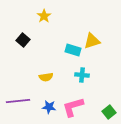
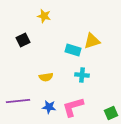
yellow star: rotated 24 degrees counterclockwise
black square: rotated 24 degrees clockwise
green square: moved 2 px right, 1 px down; rotated 16 degrees clockwise
